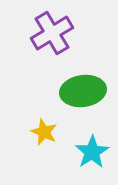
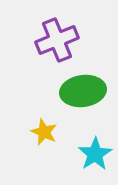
purple cross: moved 5 px right, 7 px down; rotated 9 degrees clockwise
cyan star: moved 3 px right, 2 px down
